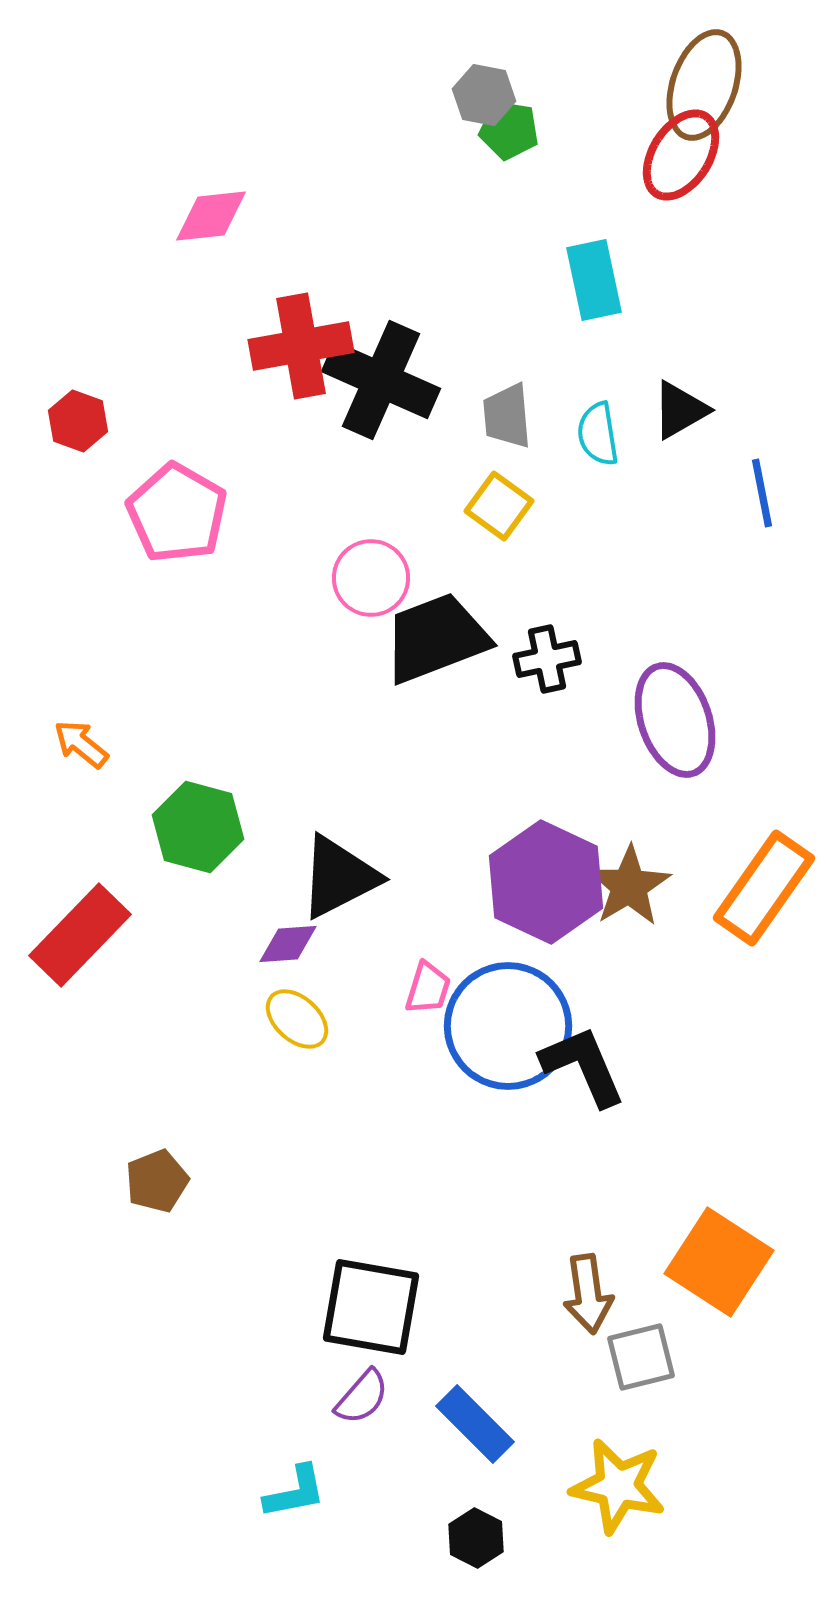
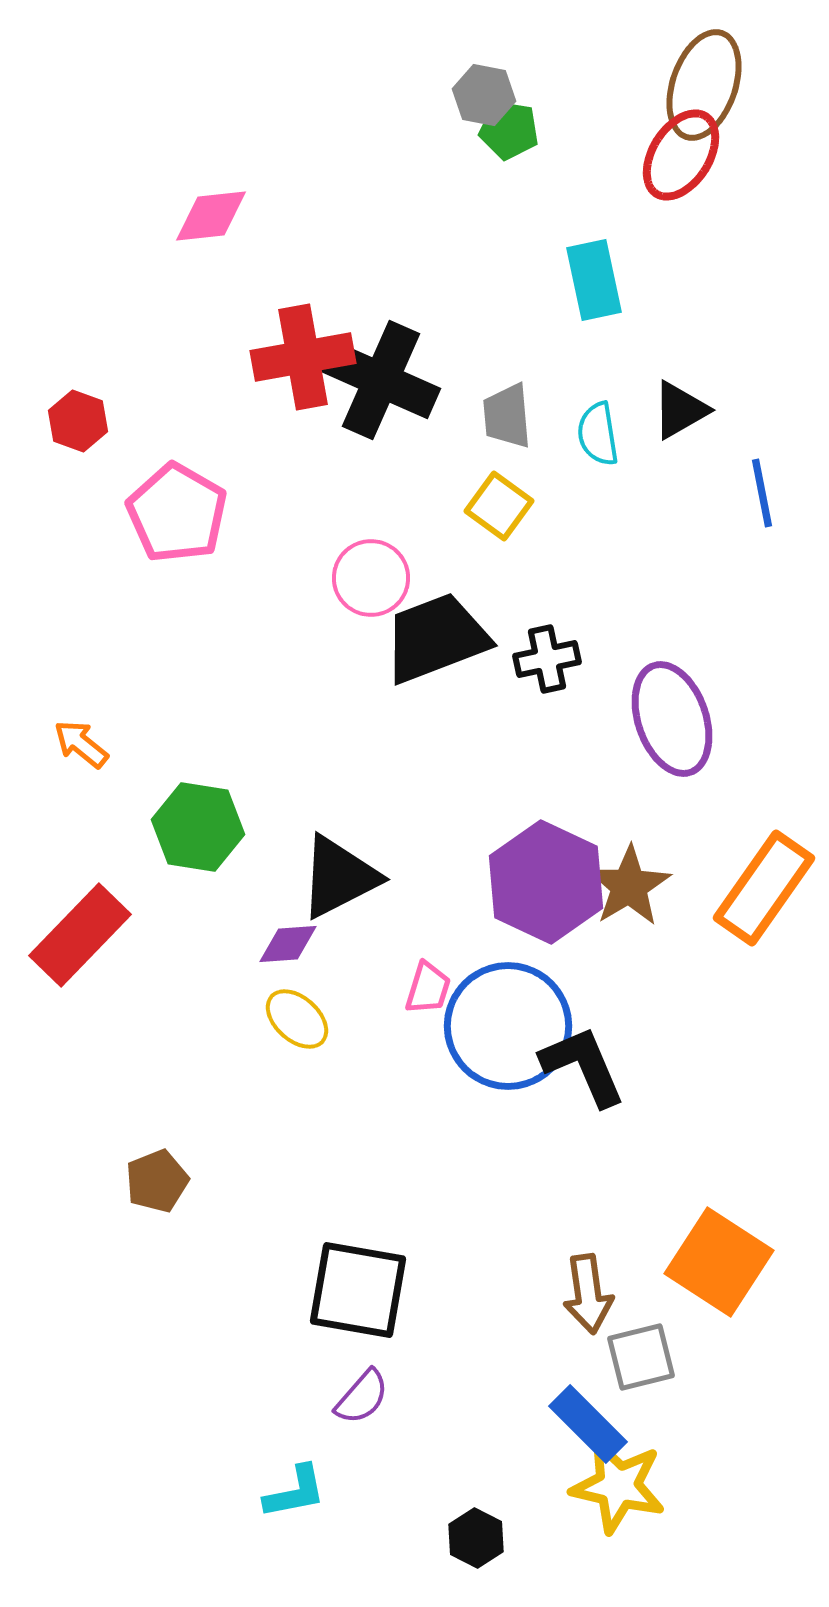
red cross at (301, 346): moved 2 px right, 11 px down
purple ellipse at (675, 720): moved 3 px left, 1 px up
green hexagon at (198, 827): rotated 6 degrees counterclockwise
black square at (371, 1307): moved 13 px left, 17 px up
blue rectangle at (475, 1424): moved 113 px right
